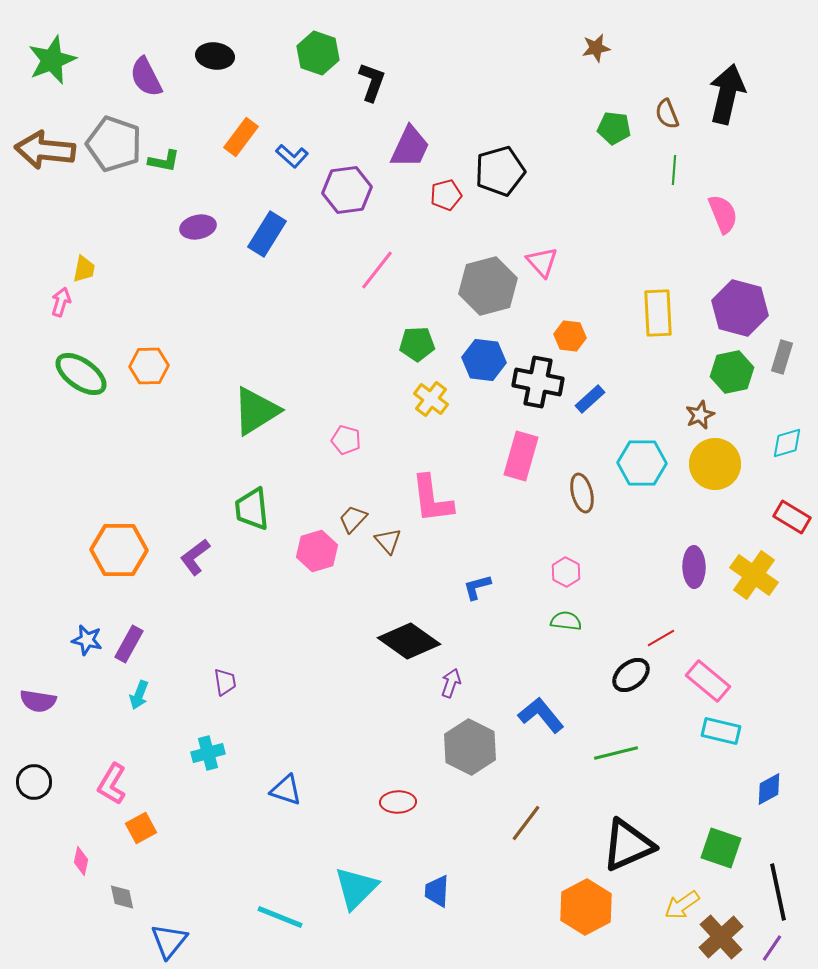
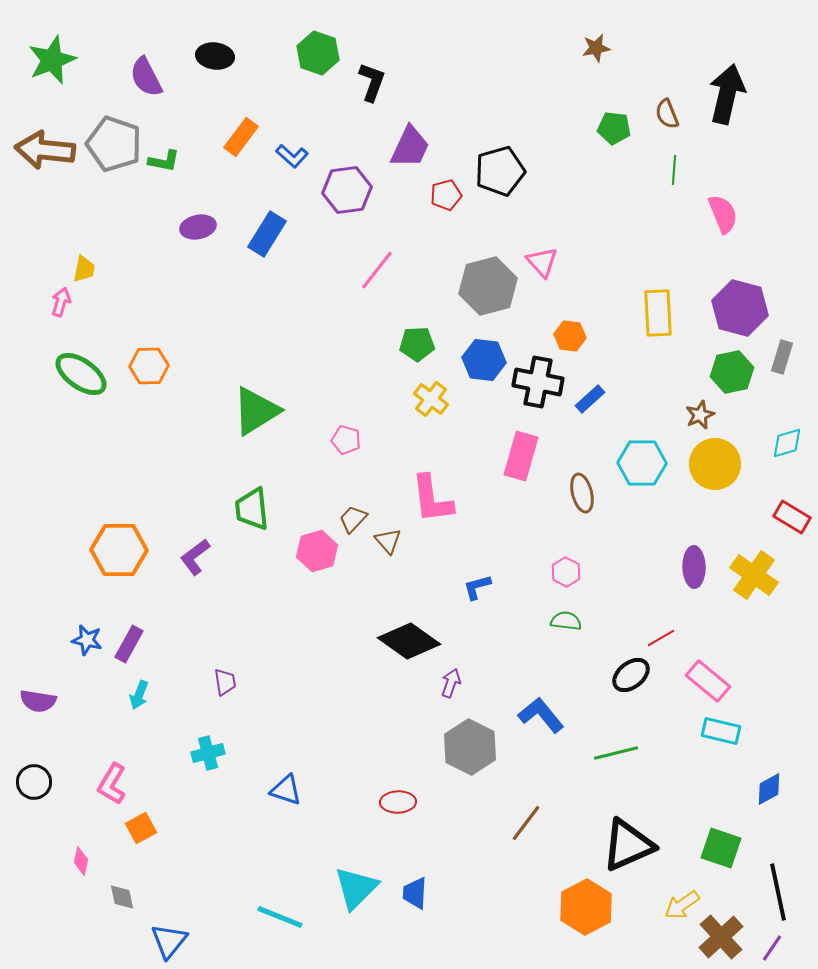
blue trapezoid at (437, 891): moved 22 px left, 2 px down
